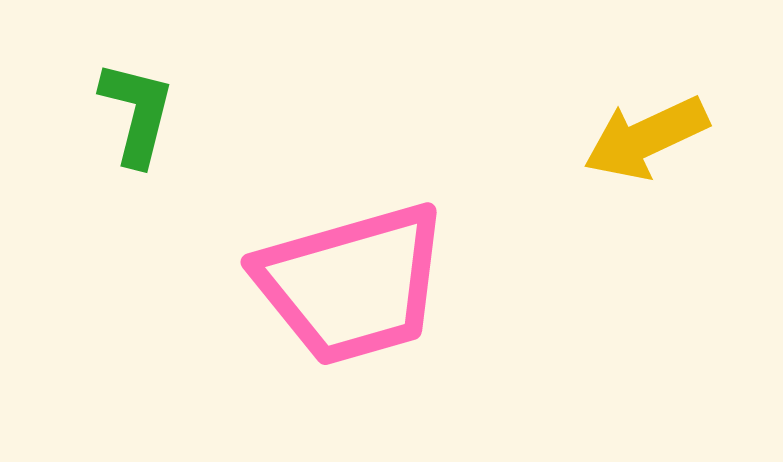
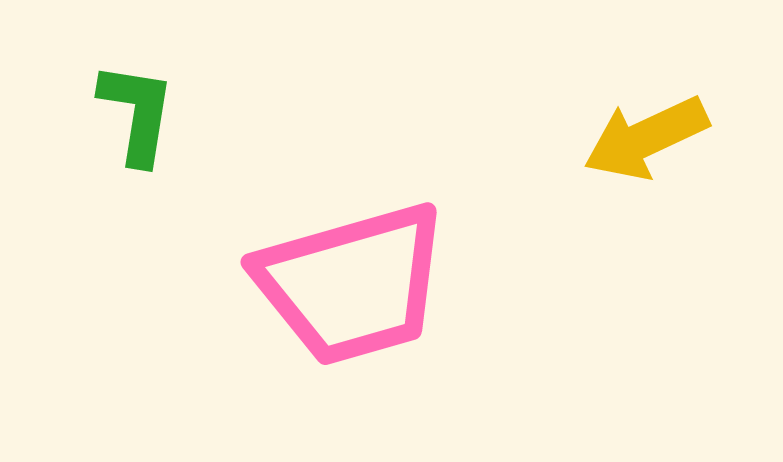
green L-shape: rotated 5 degrees counterclockwise
